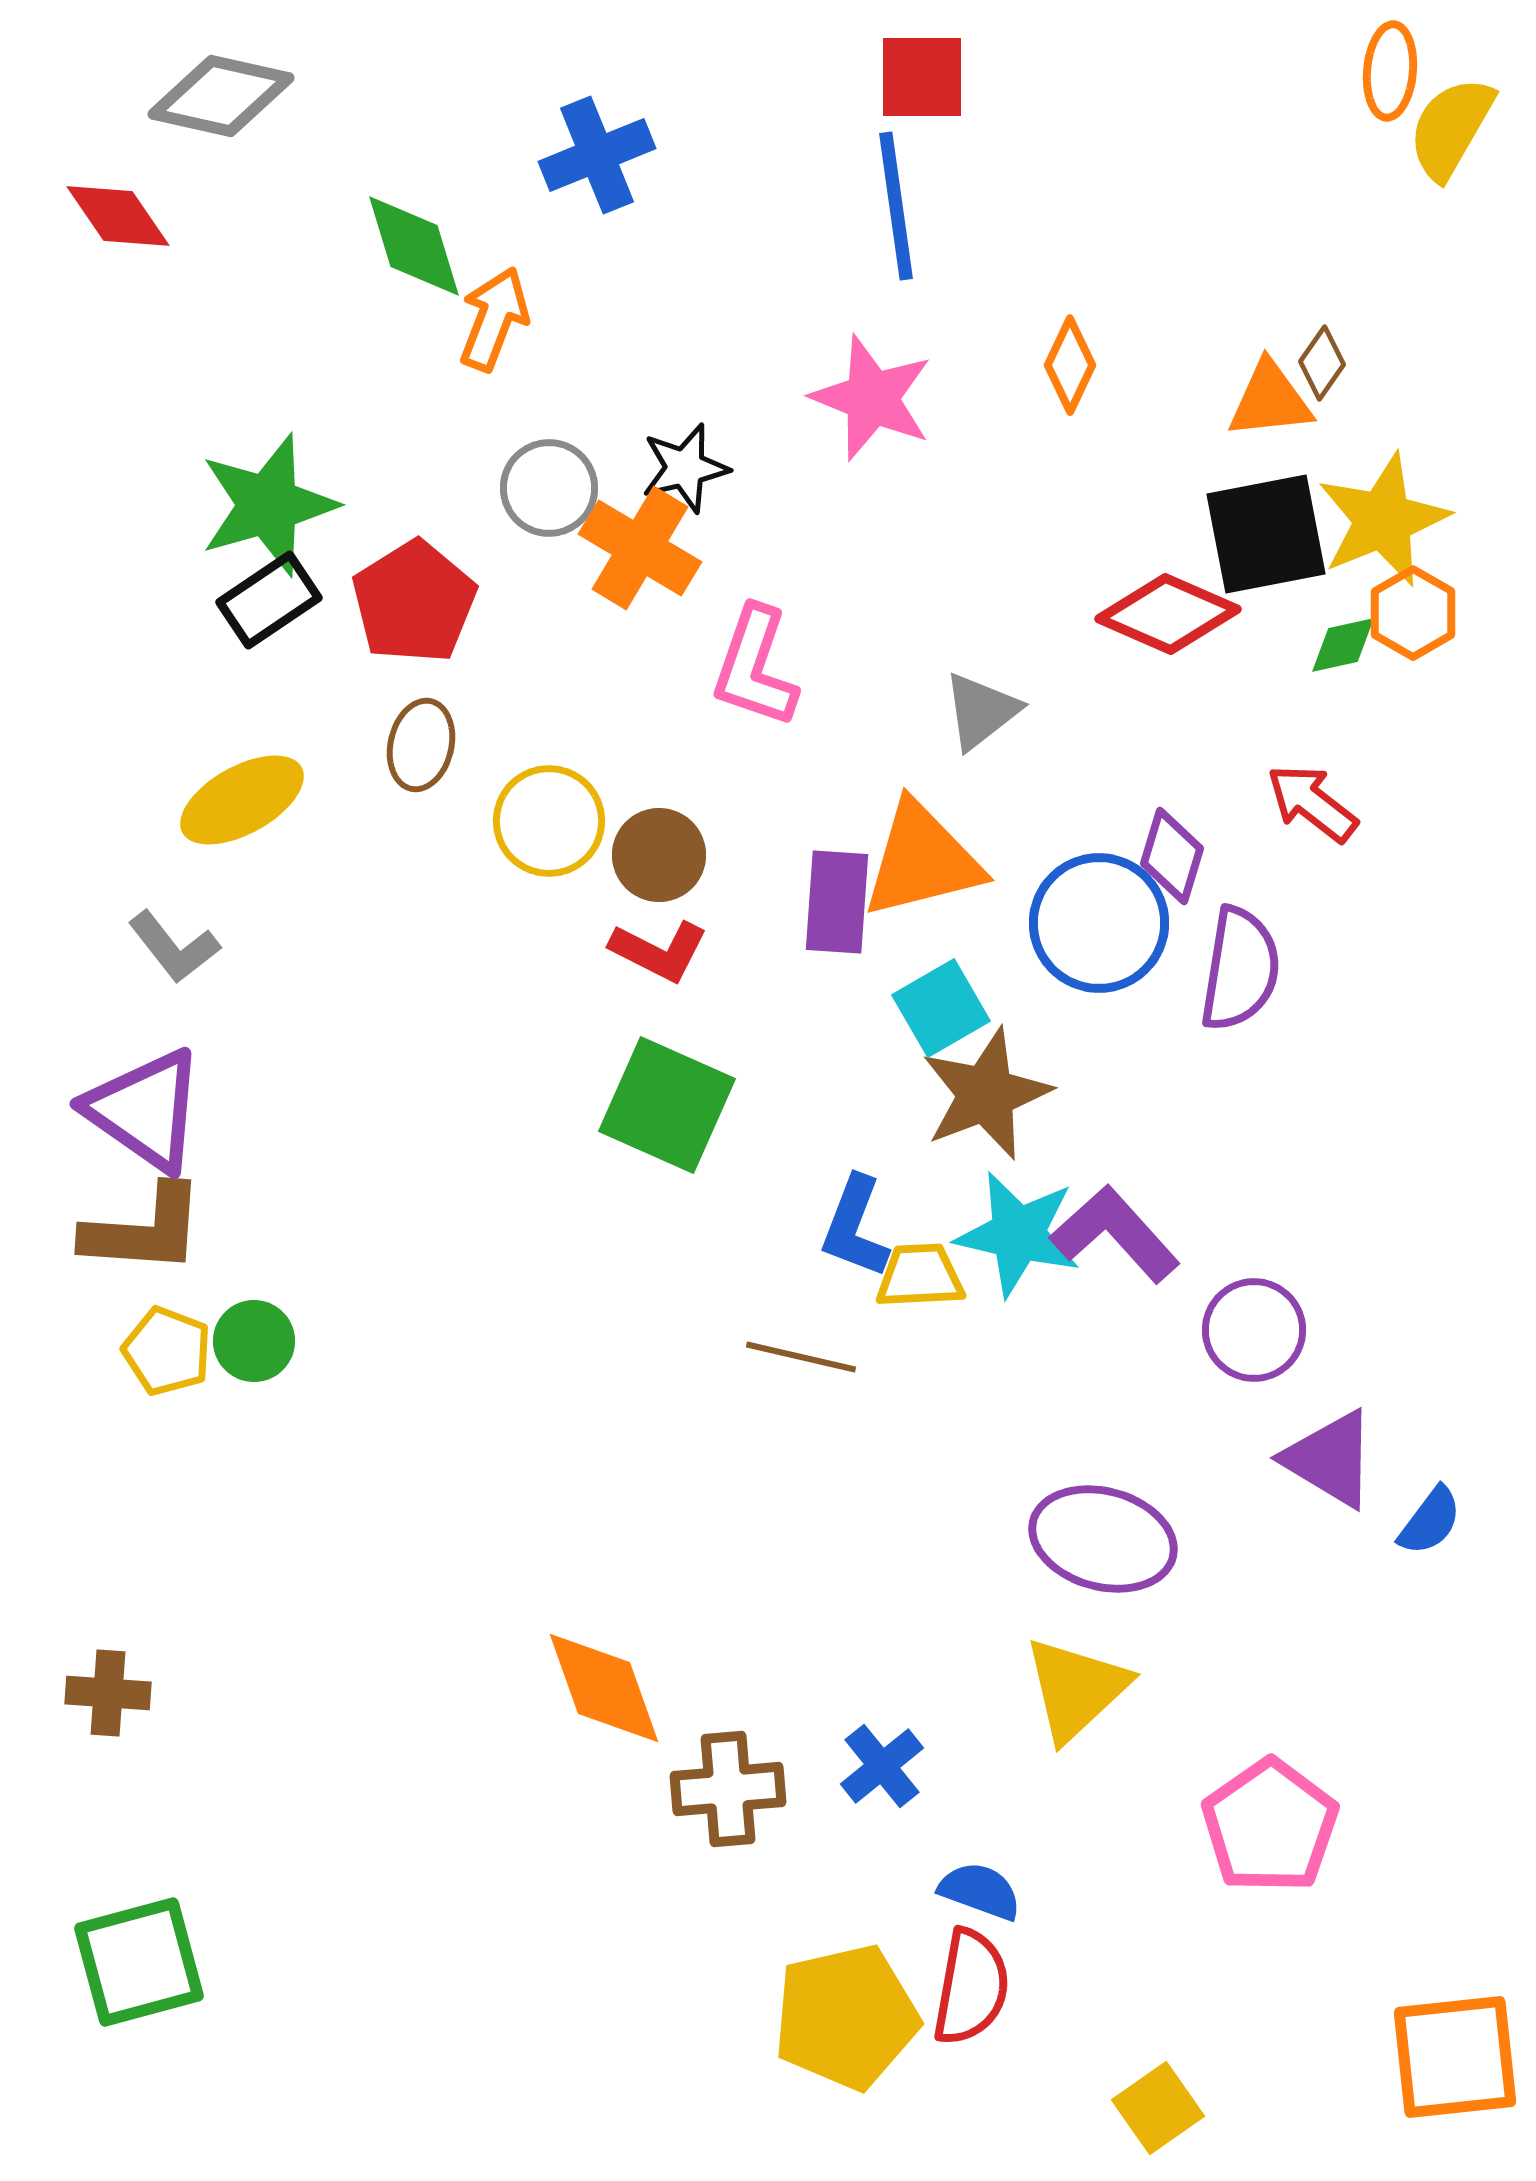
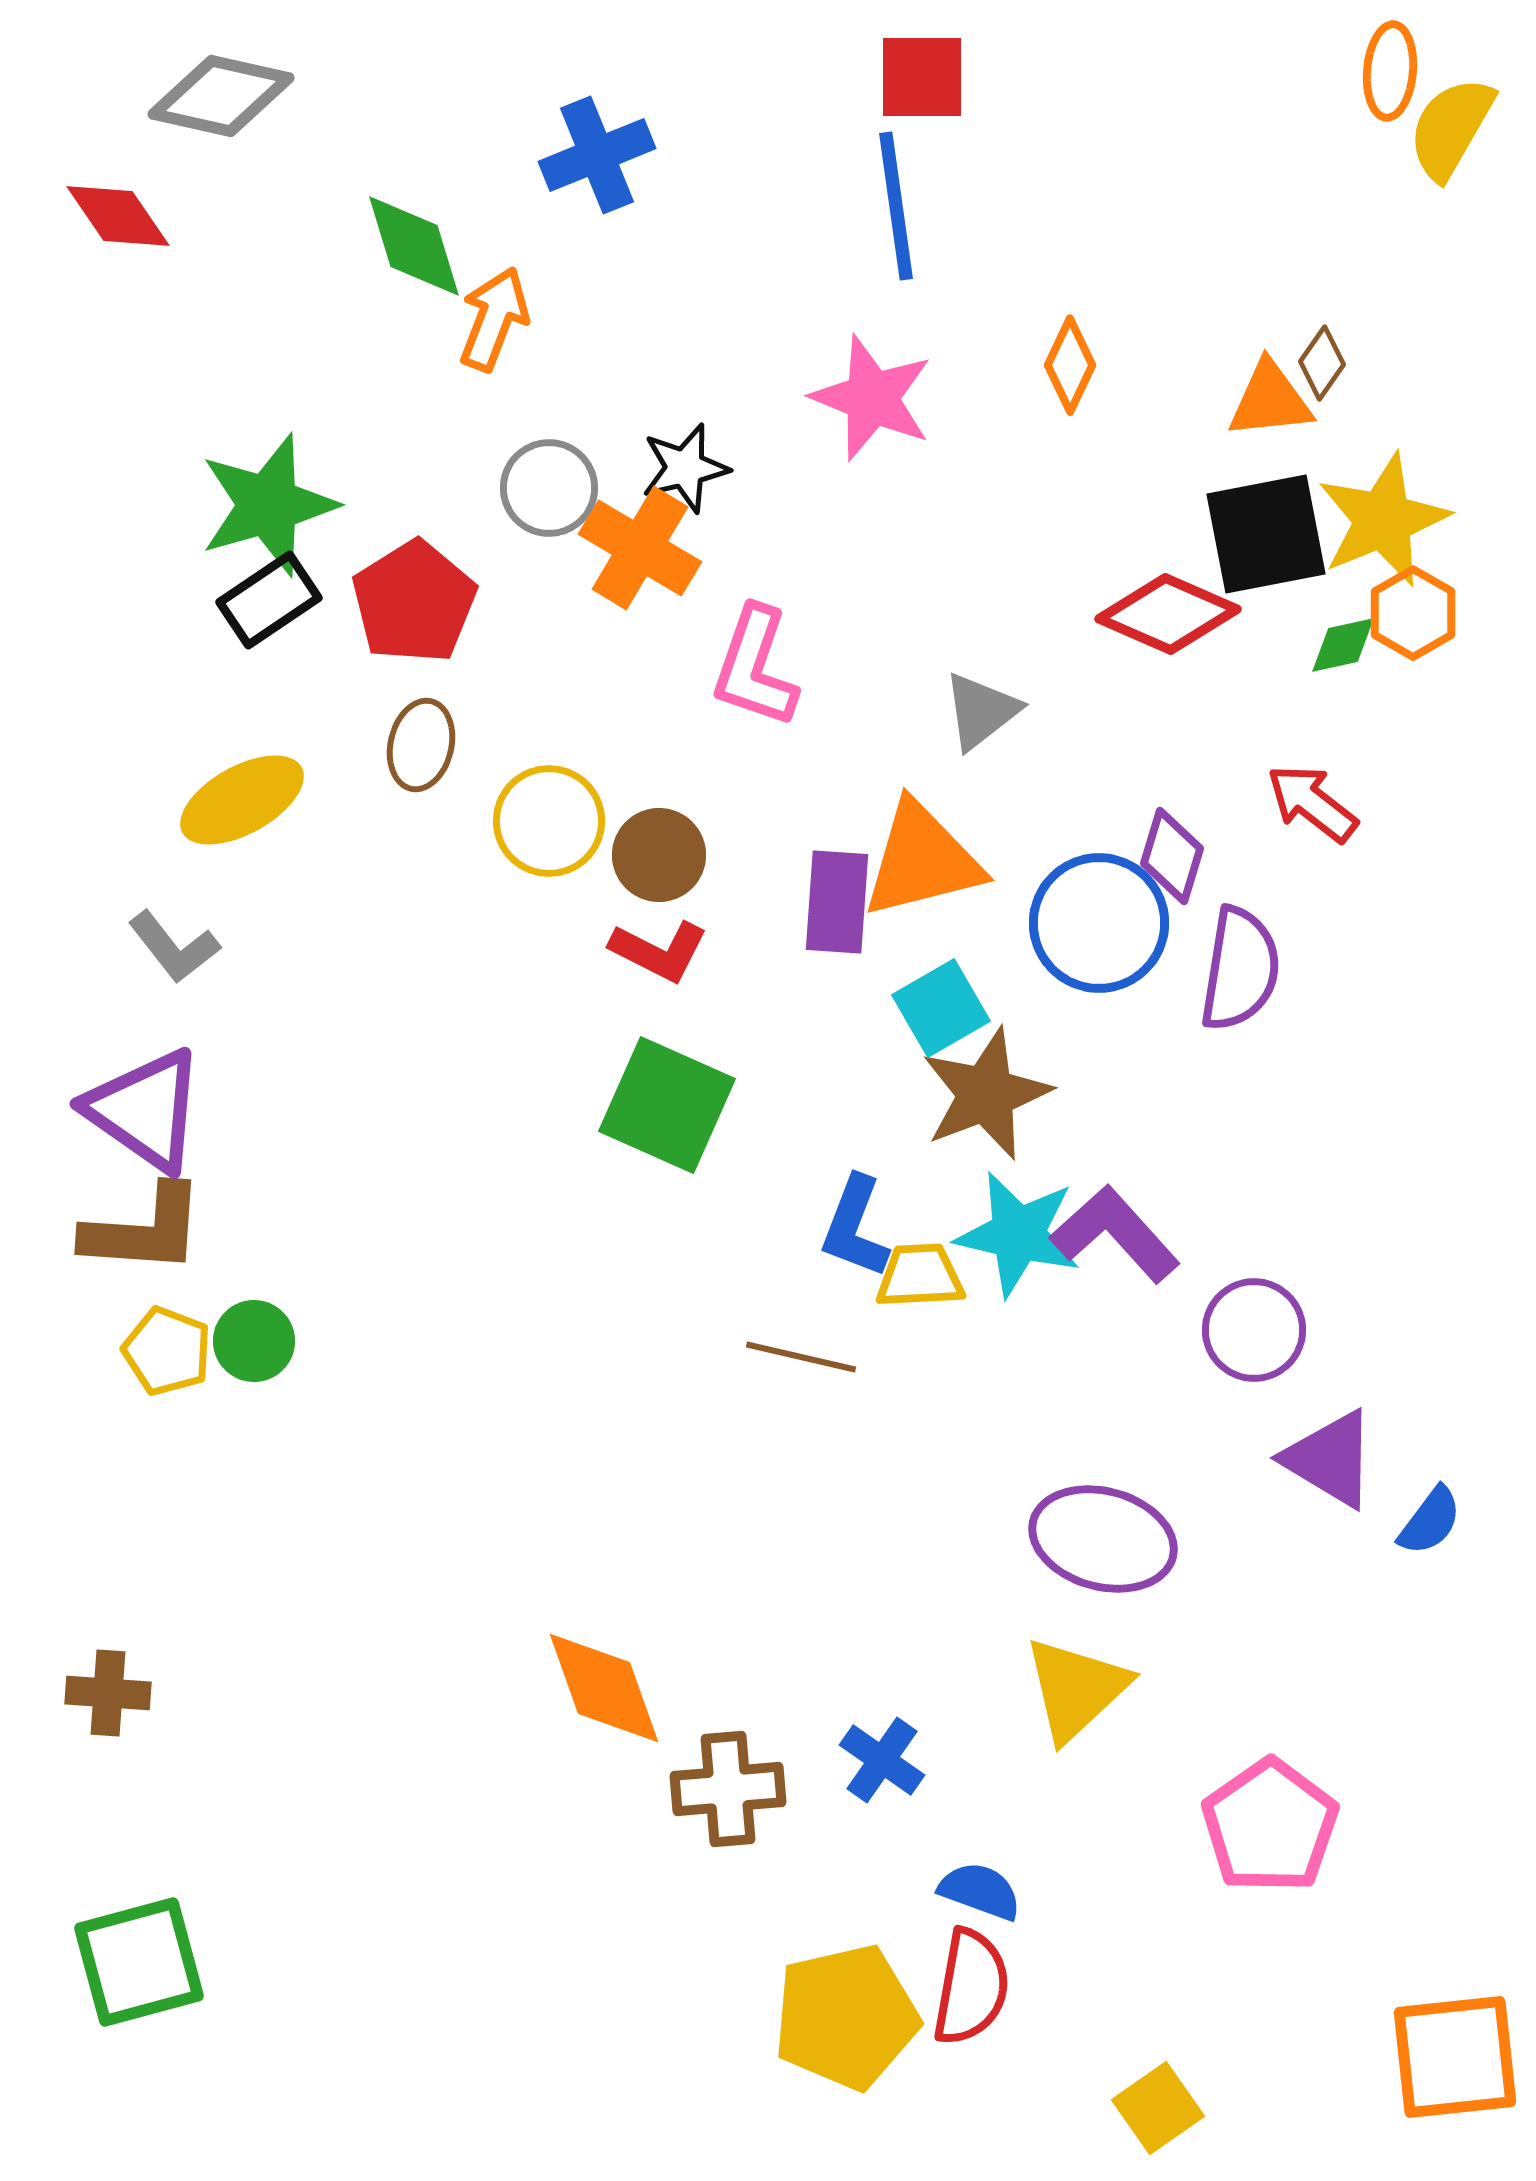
blue cross at (882, 1766): moved 6 px up; rotated 16 degrees counterclockwise
